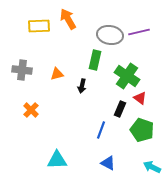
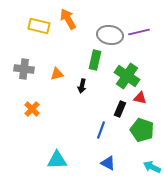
yellow rectangle: rotated 15 degrees clockwise
gray cross: moved 2 px right, 1 px up
red triangle: rotated 24 degrees counterclockwise
orange cross: moved 1 px right, 1 px up
